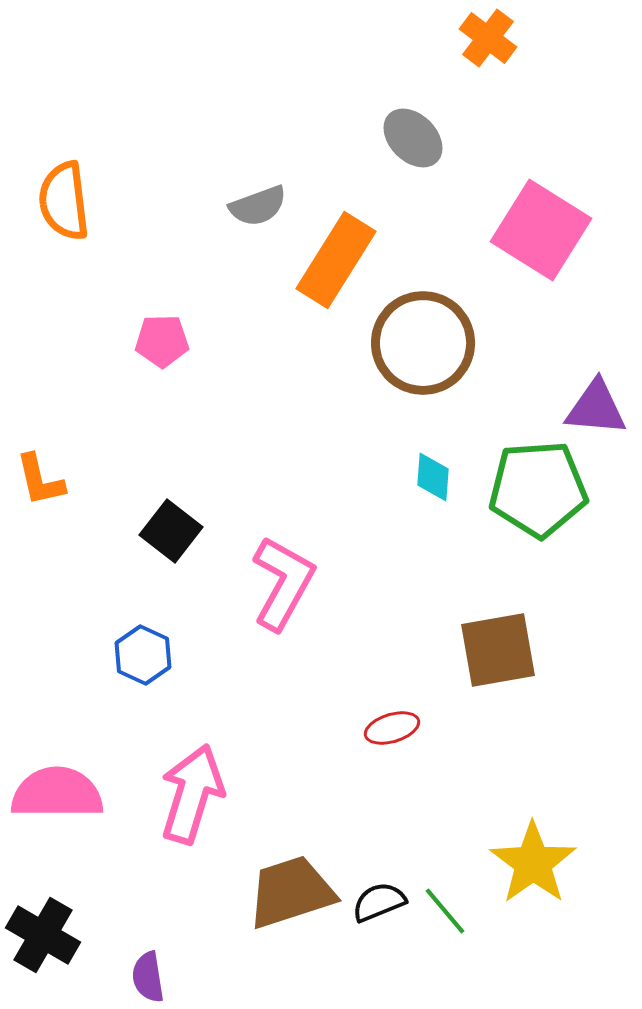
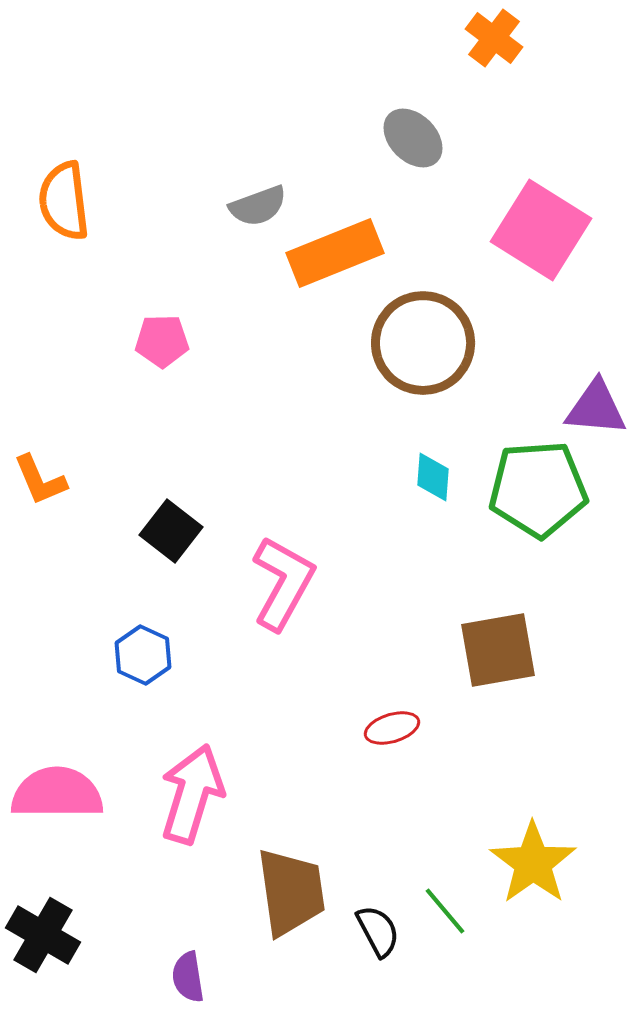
orange cross: moved 6 px right
orange rectangle: moved 1 px left, 7 px up; rotated 36 degrees clockwise
orange L-shape: rotated 10 degrees counterclockwise
brown trapezoid: rotated 100 degrees clockwise
black semicircle: moved 1 px left, 29 px down; rotated 84 degrees clockwise
purple semicircle: moved 40 px right
